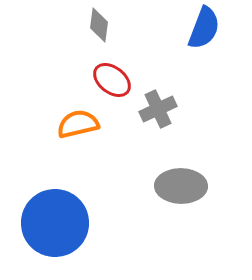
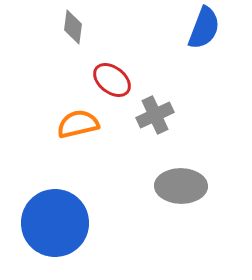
gray diamond: moved 26 px left, 2 px down
gray cross: moved 3 px left, 6 px down
